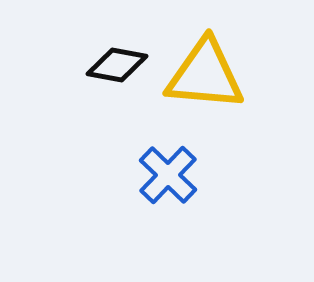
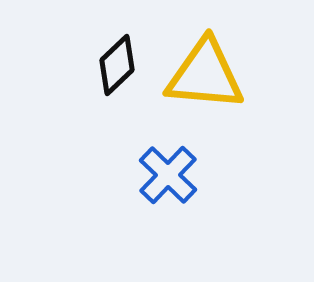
black diamond: rotated 54 degrees counterclockwise
